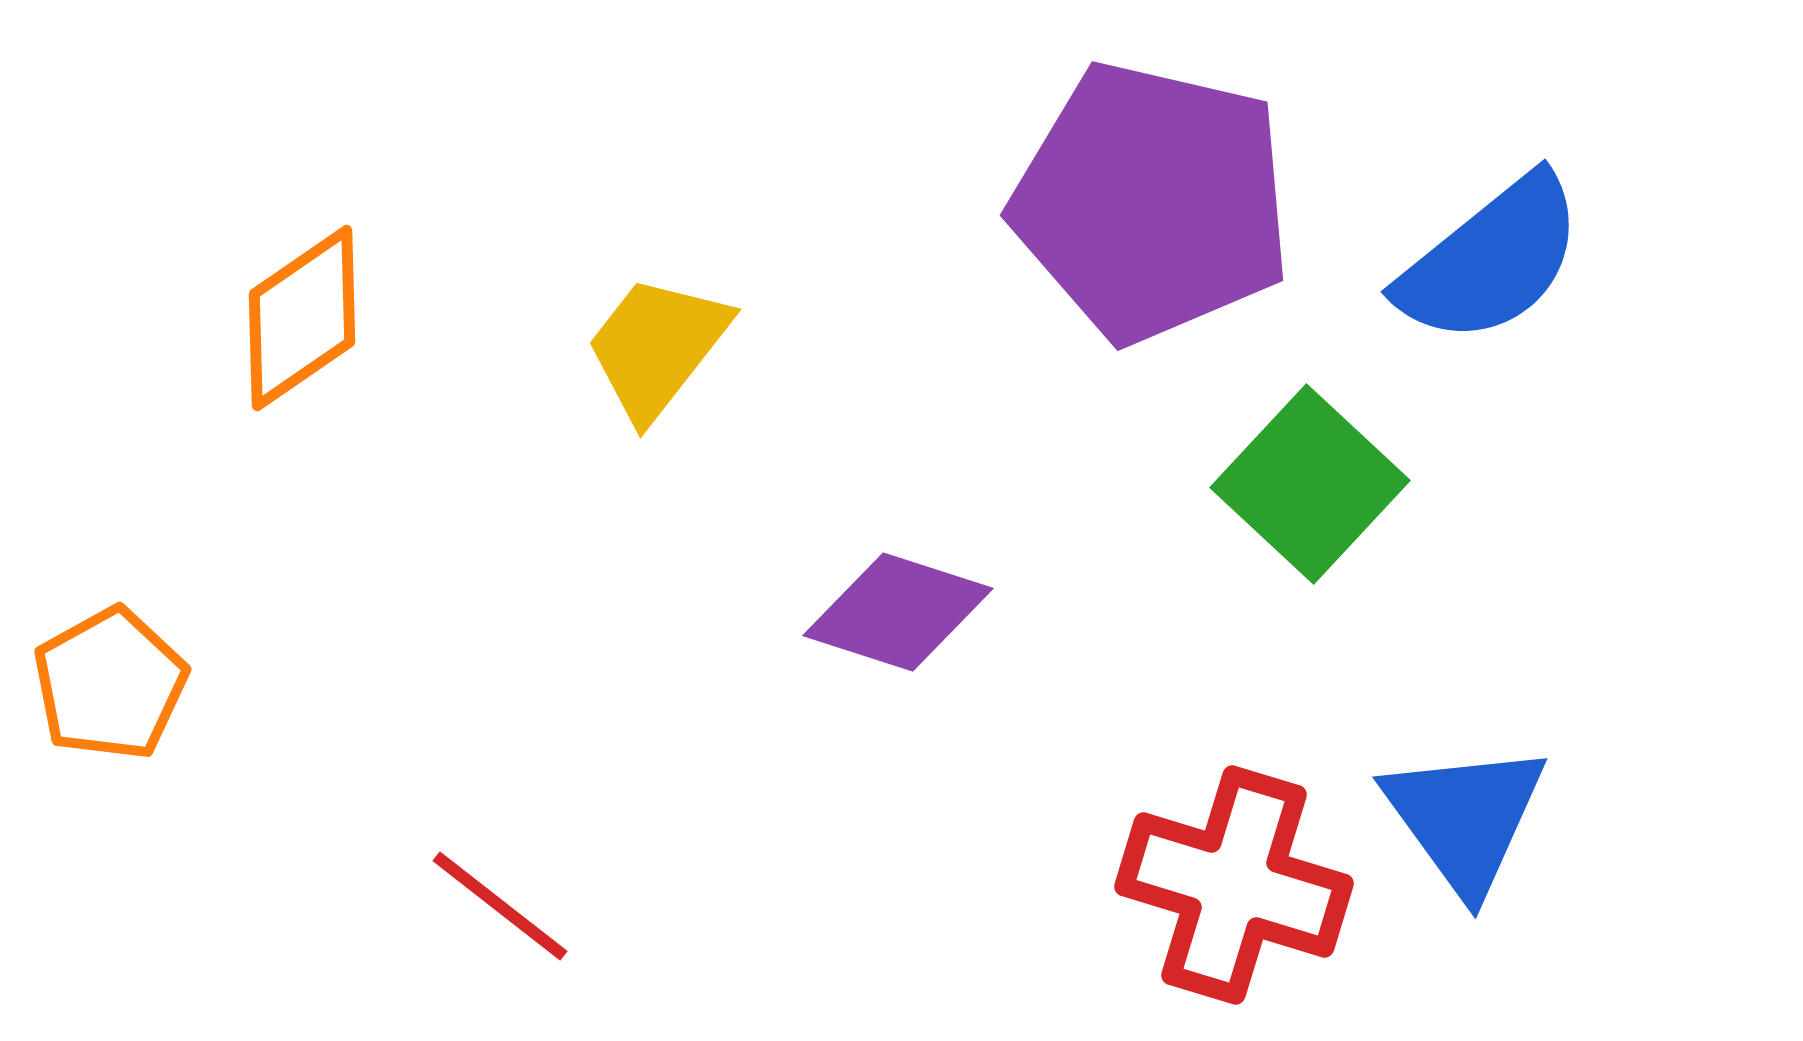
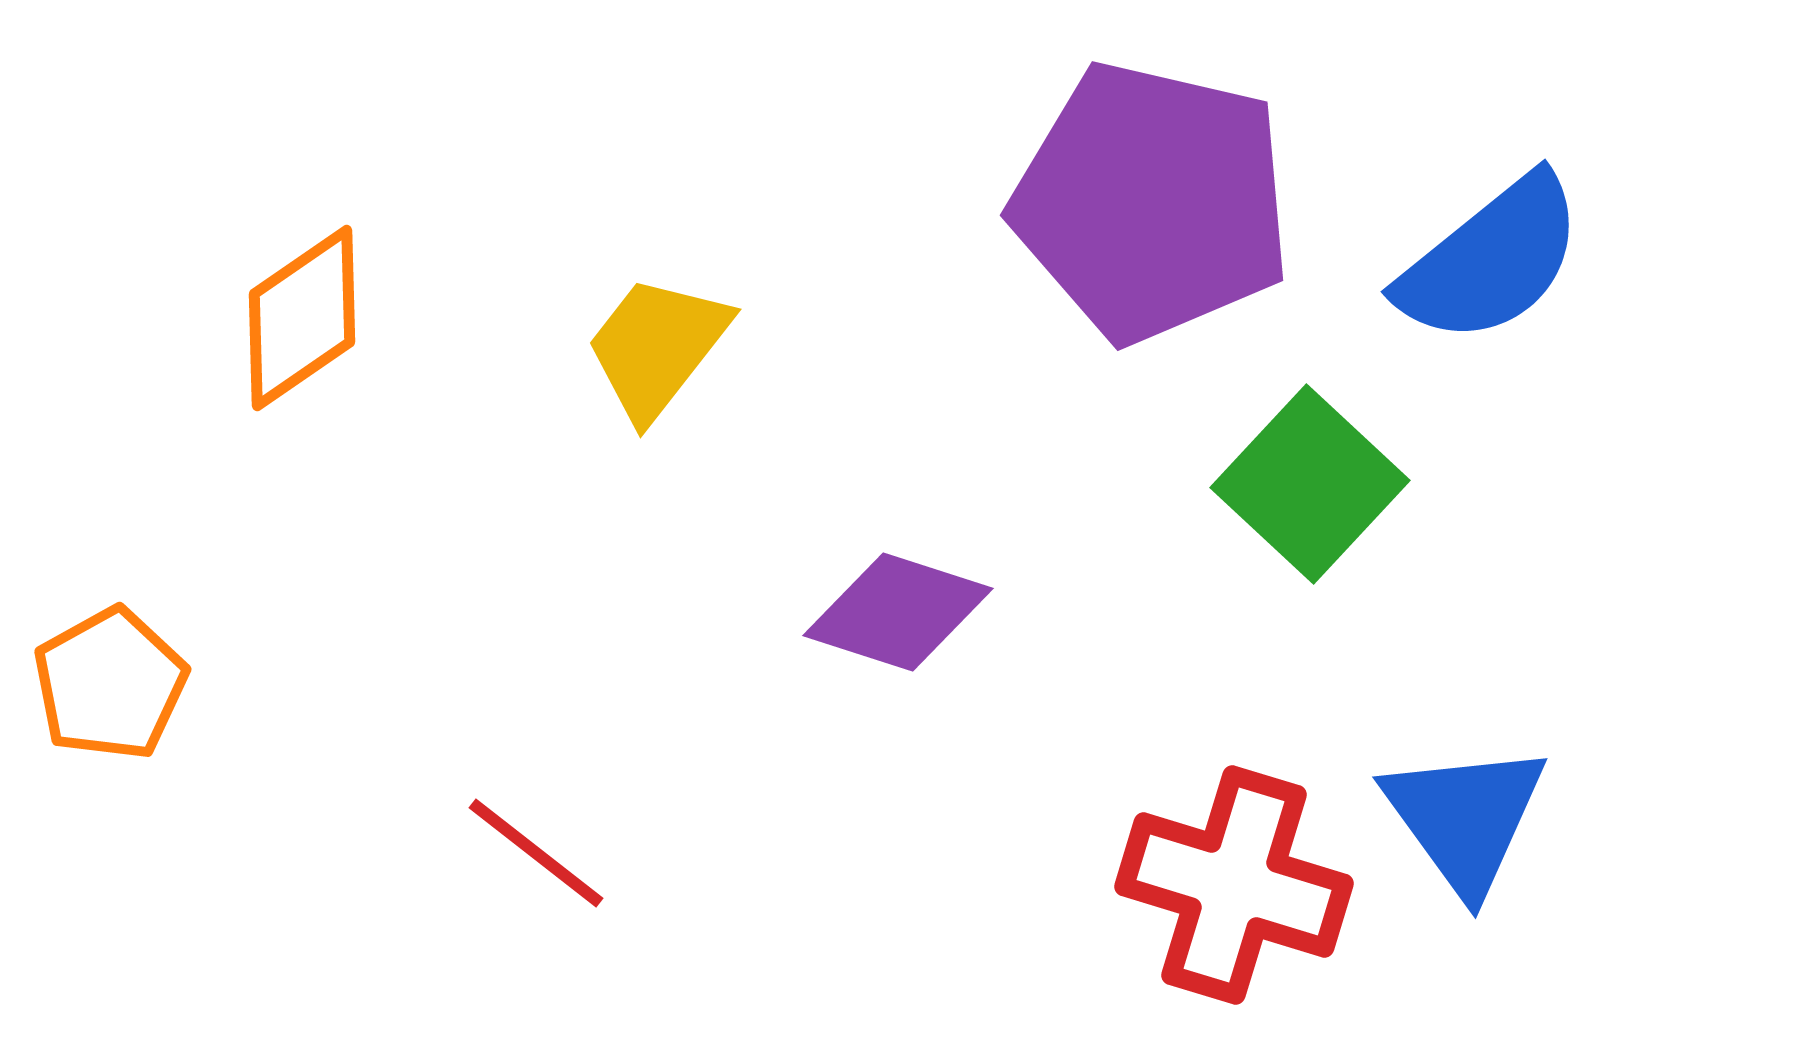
red line: moved 36 px right, 53 px up
